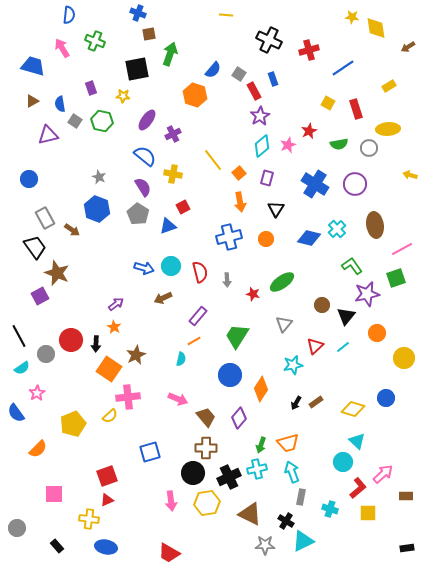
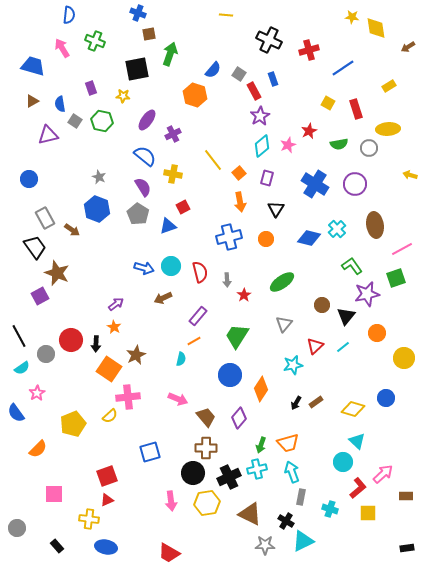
red star at (253, 294): moved 9 px left, 1 px down; rotated 24 degrees clockwise
